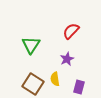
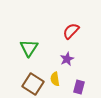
green triangle: moved 2 px left, 3 px down
